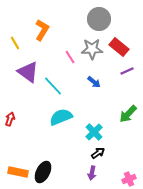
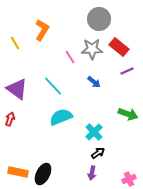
purple triangle: moved 11 px left, 17 px down
green arrow: rotated 114 degrees counterclockwise
black ellipse: moved 2 px down
